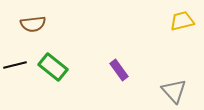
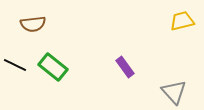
black line: rotated 40 degrees clockwise
purple rectangle: moved 6 px right, 3 px up
gray triangle: moved 1 px down
